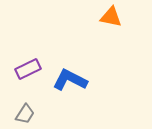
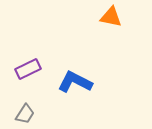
blue L-shape: moved 5 px right, 2 px down
